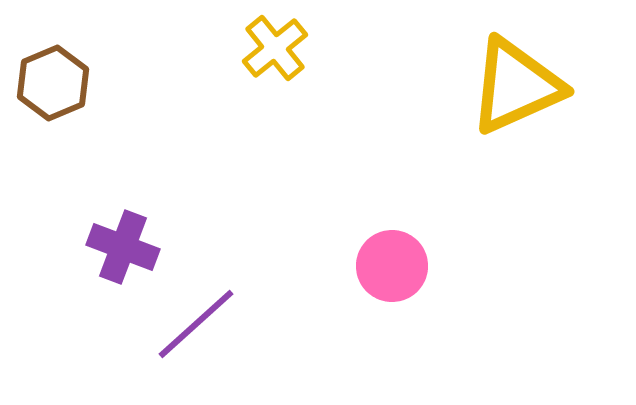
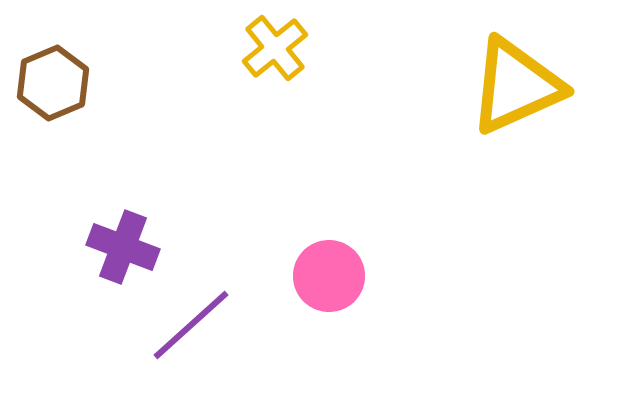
pink circle: moved 63 px left, 10 px down
purple line: moved 5 px left, 1 px down
